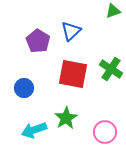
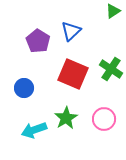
green triangle: rotated 14 degrees counterclockwise
red square: rotated 12 degrees clockwise
pink circle: moved 1 px left, 13 px up
